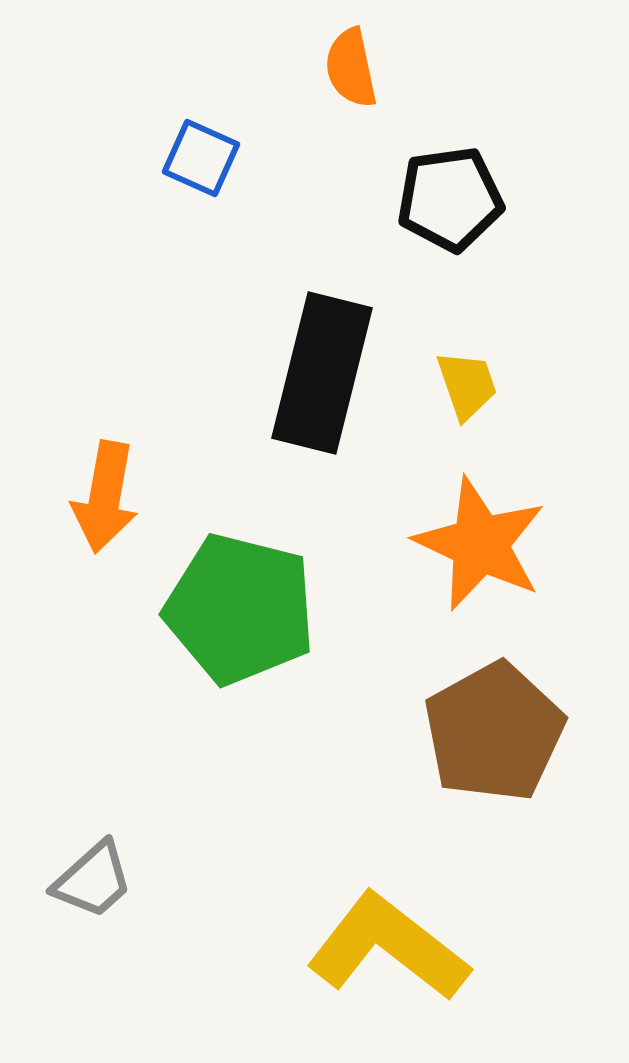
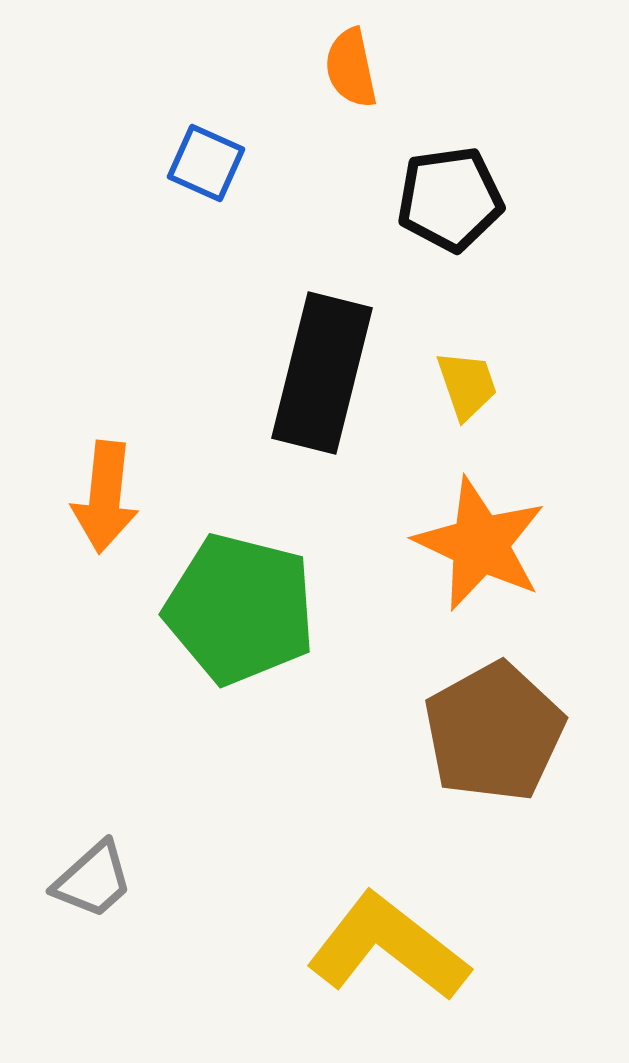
blue square: moved 5 px right, 5 px down
orange arrow: rotated 4 degrees counterclockwise
